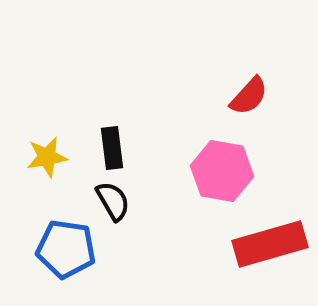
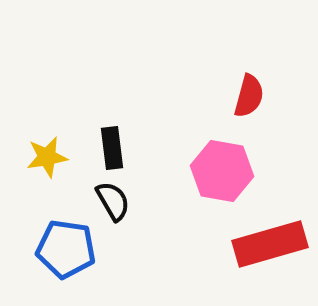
red semicircle: rotated 27 degrees counterclockwise
